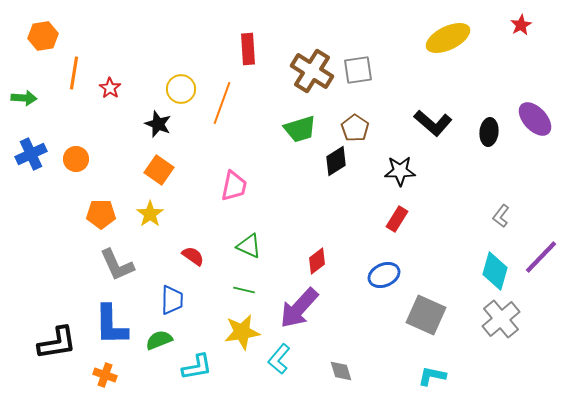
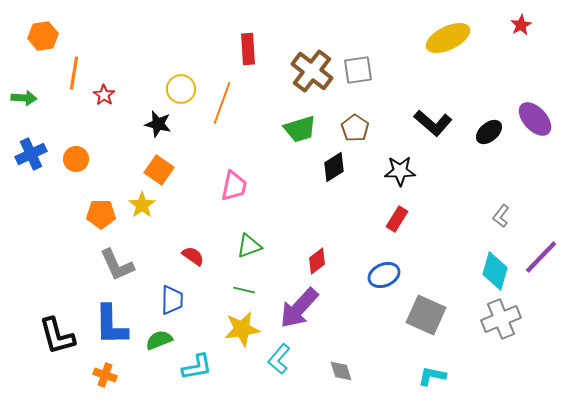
brown cross at (312, 71): rotated 6 degrees clockwise
red star at (110, 88): moved 6 px left, 7 px down
black star at (158, 124): rotated 8 degrees counterclockwise
black ellipse at (489, 132): rotated 44 degrees clockwise
black diamond at (336, 161): moved 2 px left, 6 px down
yellow star at (150, 214): moved 8 px left, 9 px up
green triangle at (249, 246): rotated 44 degrees counterclockwise
gray cross at (501, 319): rotated 18 degrees clockwise
yellow star at (242, 332): moved 3 px up
black L-shape at (57, 343): moved 7 px up; rotated 84 degrees clockwise
